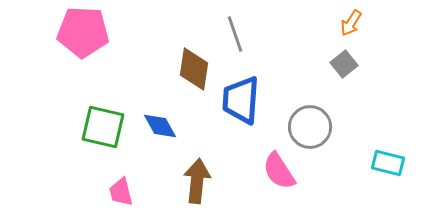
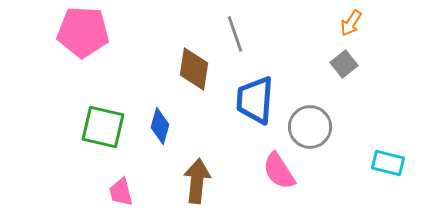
blue trapezoid: moved 14 px right
blue diamond: rotated 45 degrees clockwise
